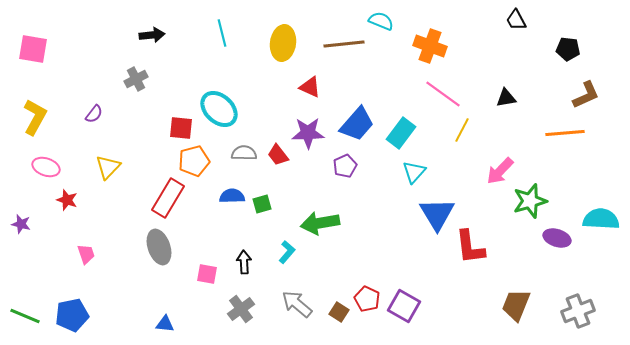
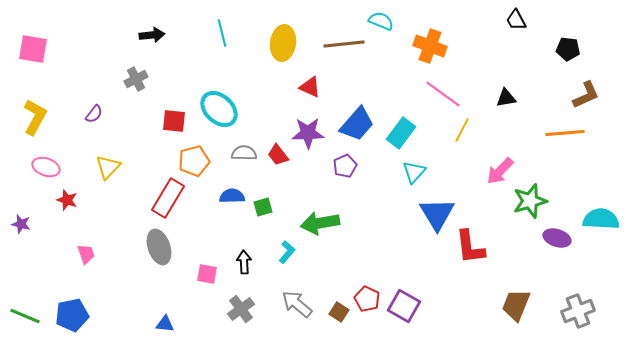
red square at (181, 128): moved 7 px left, 7 px up
green square at (262, 204): moved 1 px right, 3 px down
